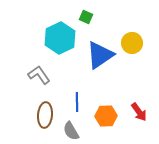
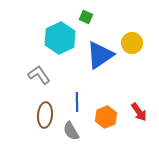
orange hexagon: moved 1 px down; rotated 20 degrees counterclockwise
